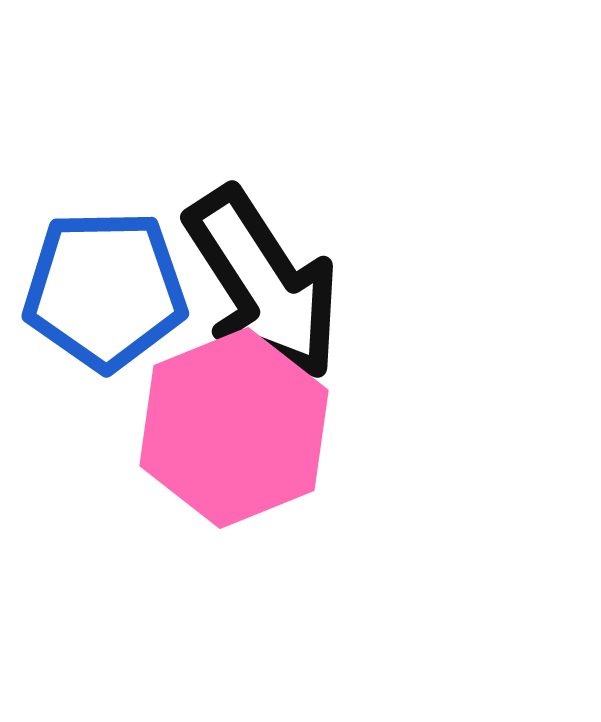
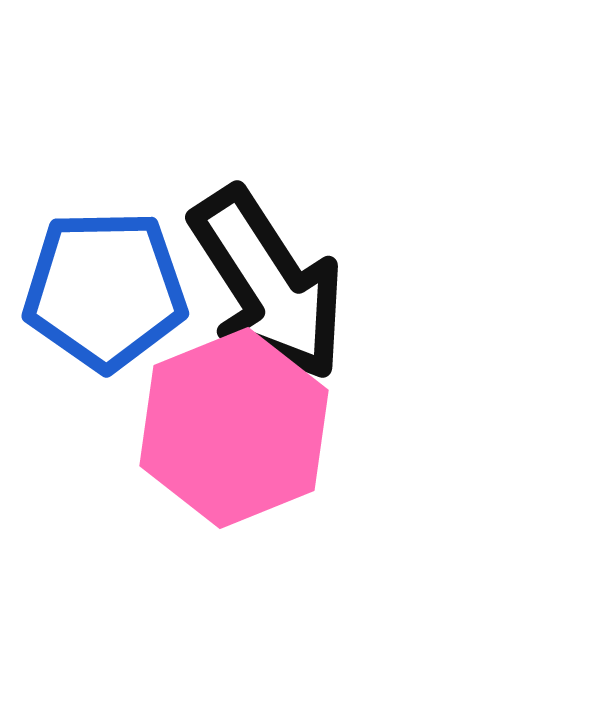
black arrow: moved 5 px right
